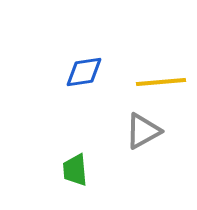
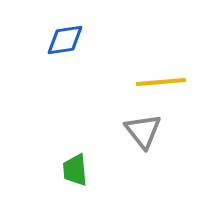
blue diamond: moved 19 px left, 32 px up
gray triangle: rotated 39 degrees counterclockwise
